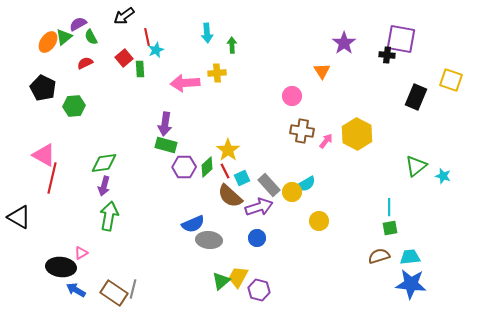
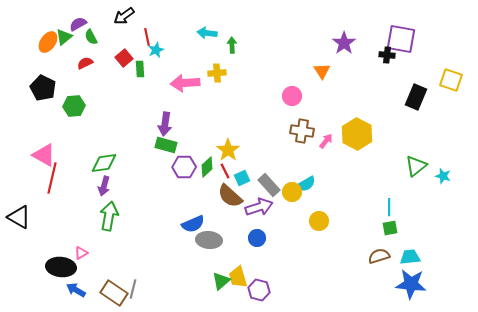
cyan arrow at (207, 33): rotated 102 degrees clockwise
yellow trapezoid at (238, 277): rotated 45 degrees counterclockwise
